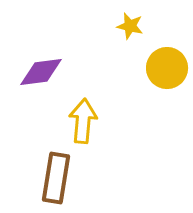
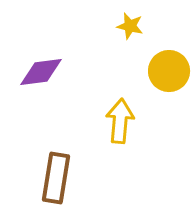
yellow circle: moved 2 px right, 3 px down
yellow arrow: moved 37 px right
